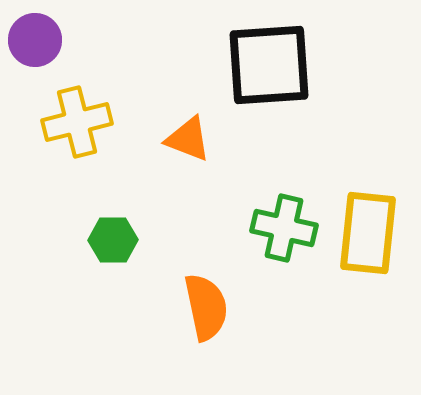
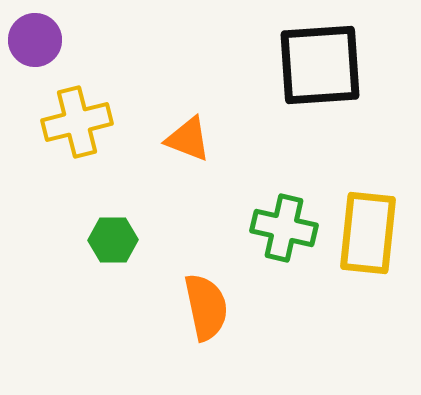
black square: moved 51 px right
